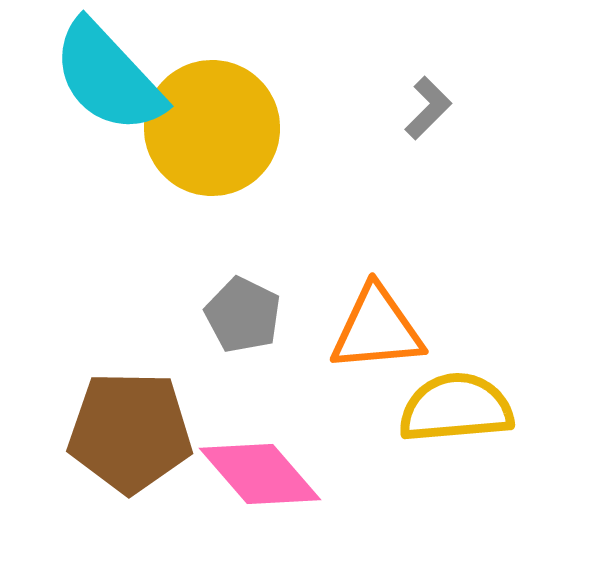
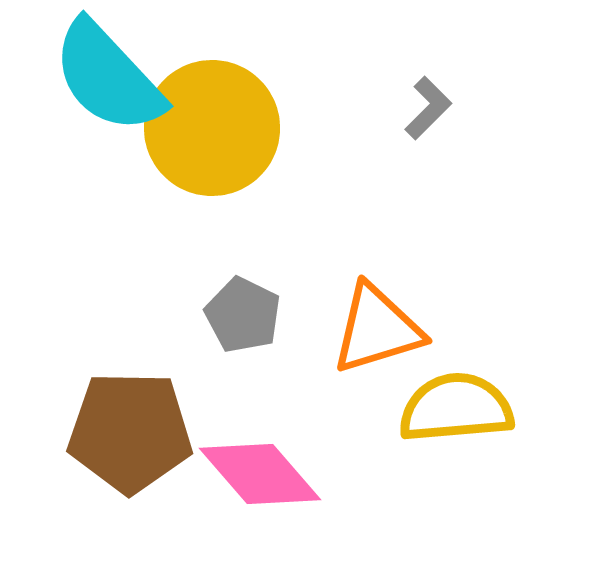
orange triangle: rotated 12 degrees counterclockwise
